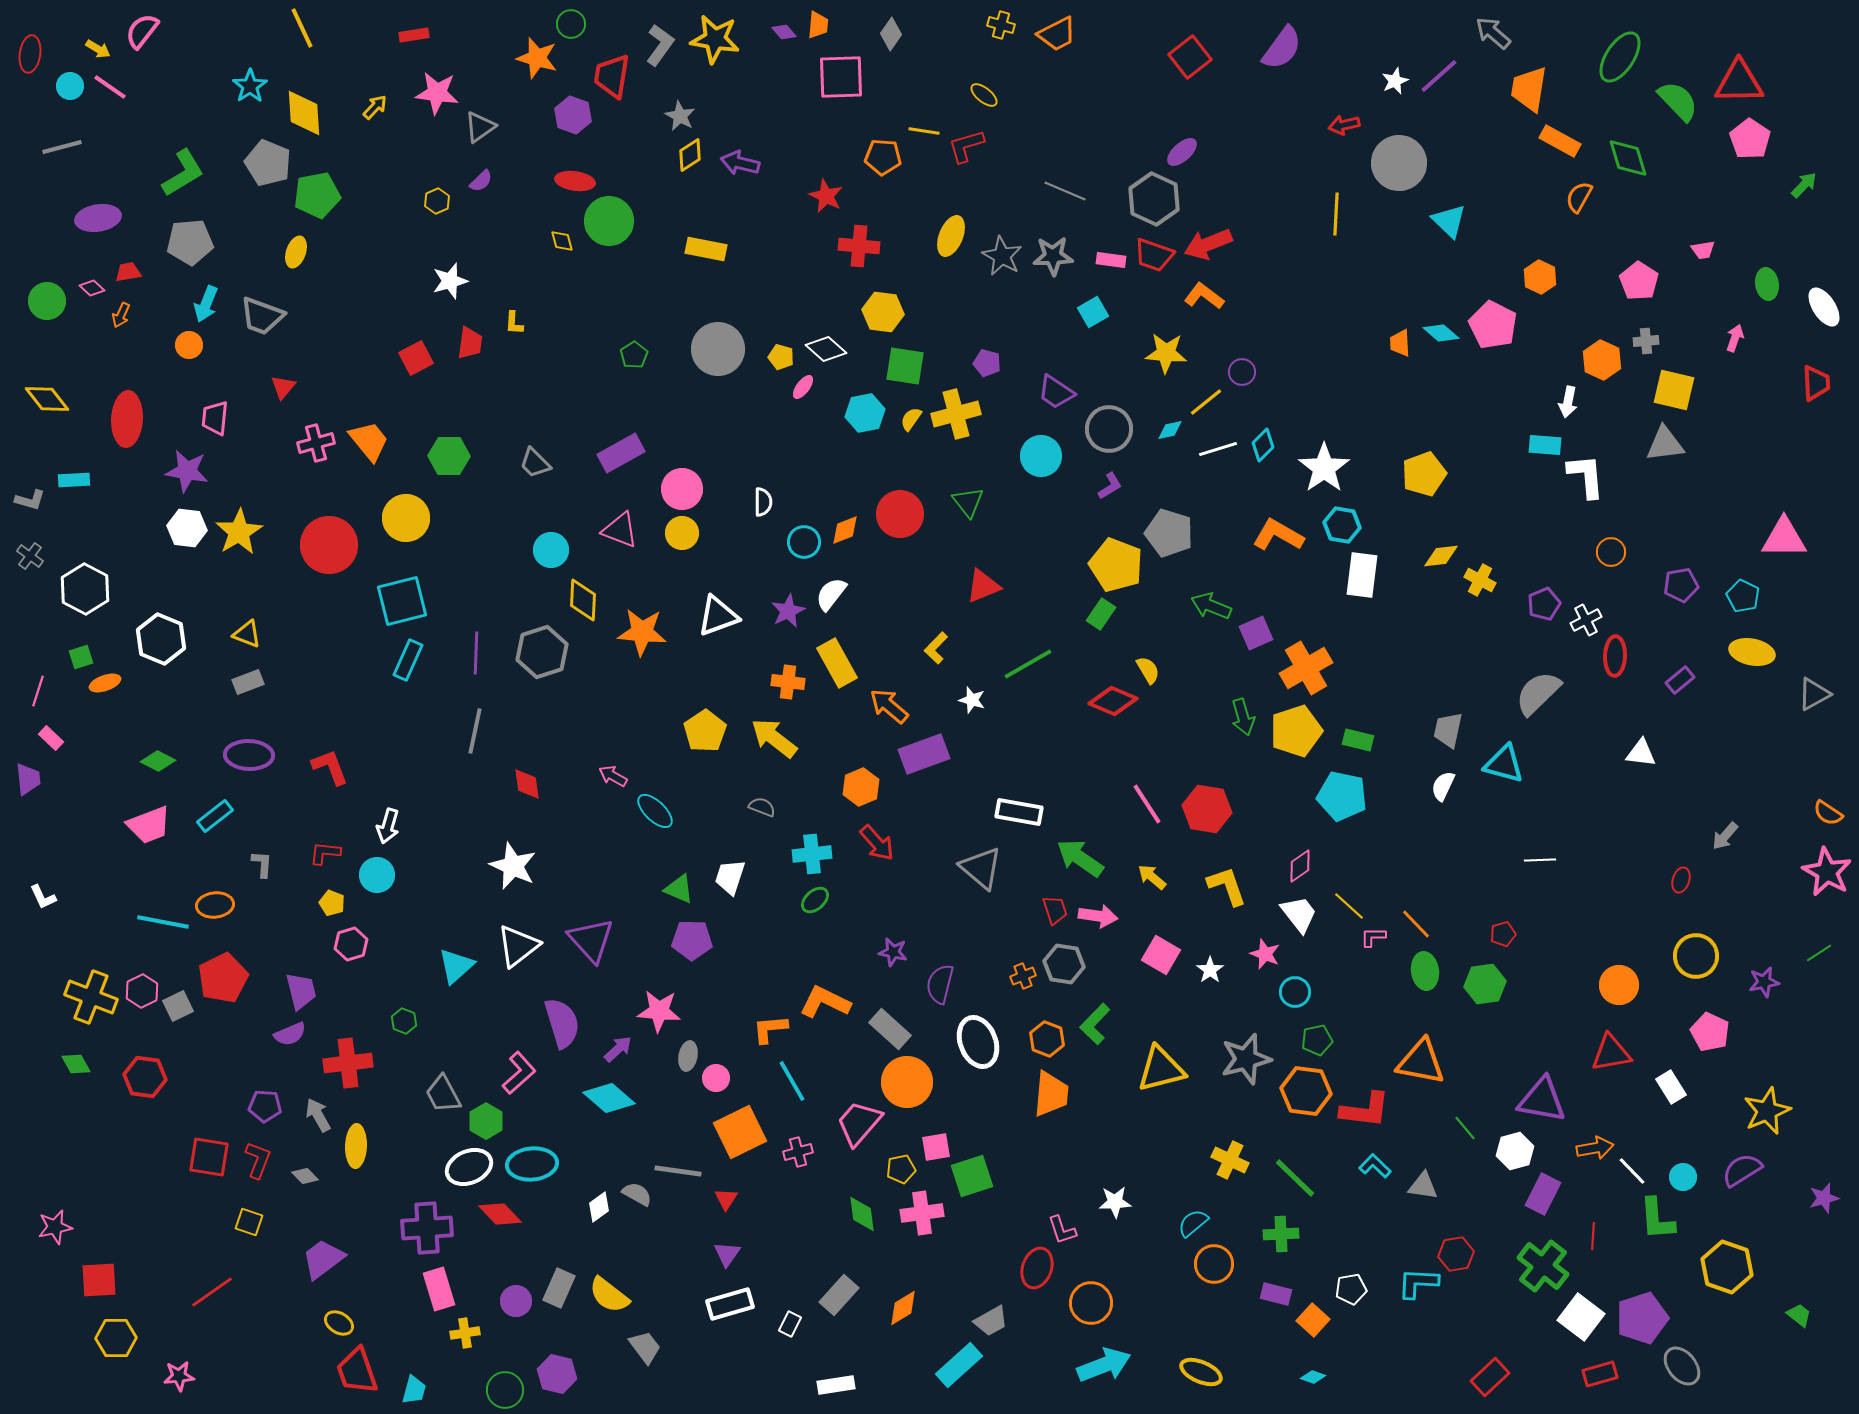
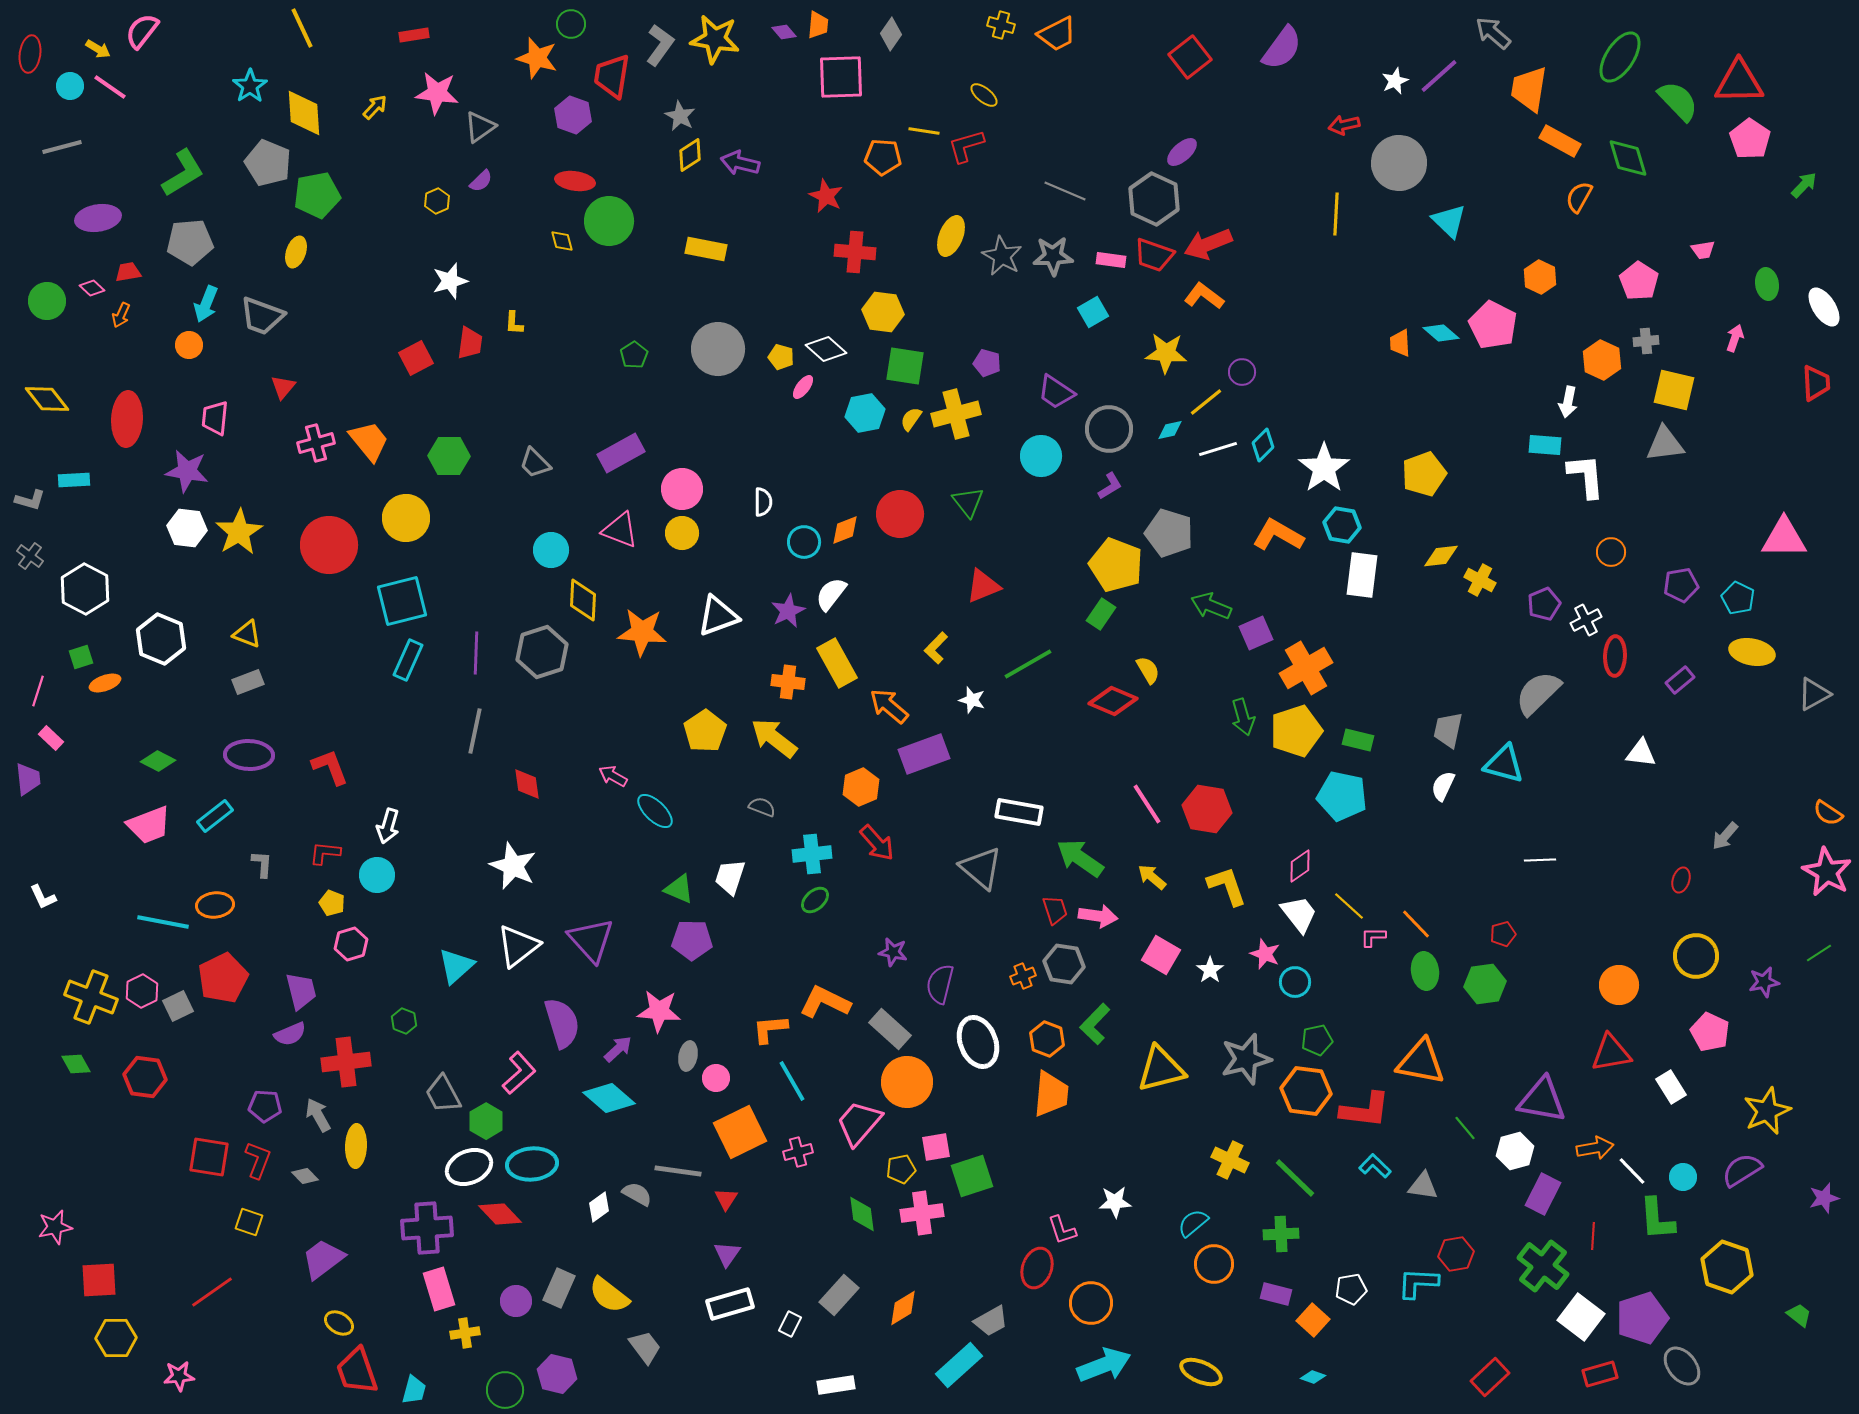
red cross at (859, 246): moved 4 px left, 6 px down
cyan pentagon at (1743, 596): moved 5 px left, 2 px down
cyan circle at (1295, 992): moved 10 px up
red cross at (348, 1063): moved 2 px left, 1 px up
